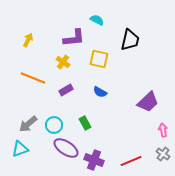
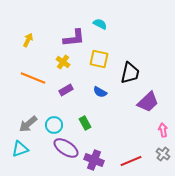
cyan semicircle: moved 3 px right, 4 px down
black trapezoid: moved 33 px down
